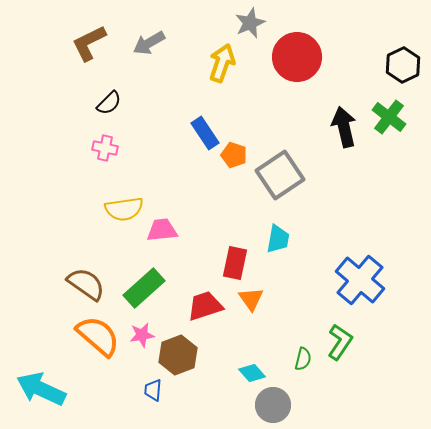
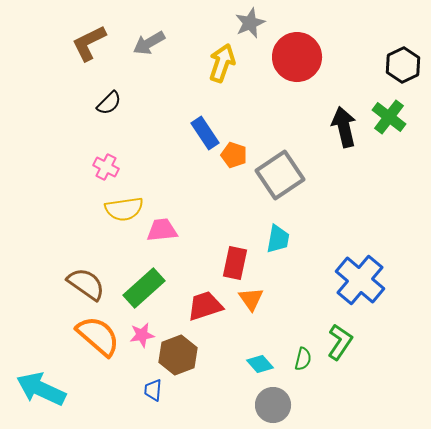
pink cross: moved 1 px right, 19 px down; rotated 15 degrees clockwise
cyan diamond: moved 8 px right, 9 px up
